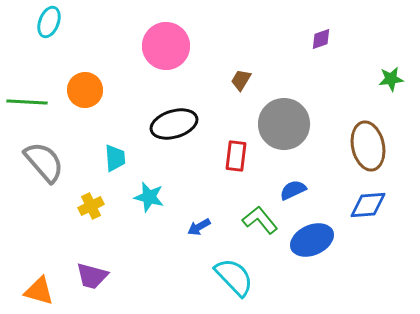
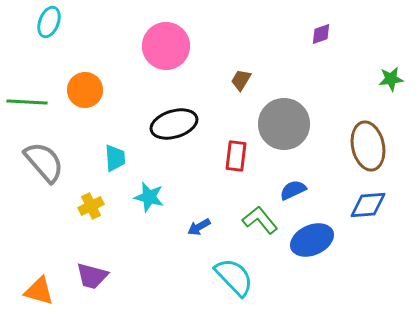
purple diamond: moved 5 px up
